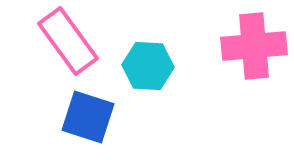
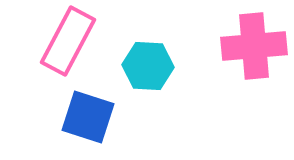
pink rectangle: rotated 64 degrees clockwise
